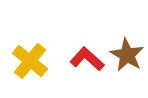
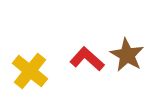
yellow cross: moved 10 px down
